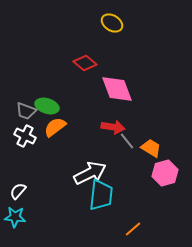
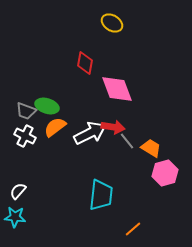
red diamond: rotated 60 degrees clockwise
white arrow: moved 40 px up
